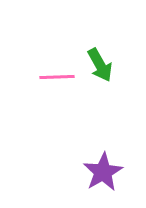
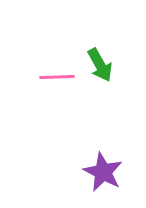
purple star: rotated 15 degrees counterclockwise
